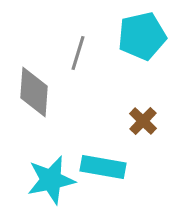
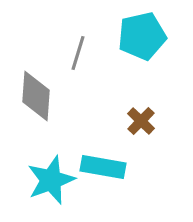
gray diamond: moved 2 px right, 4 px down
brown cross: moved 2 px left
cyan star: rotated 9 degrees counterclockwise
